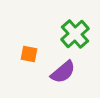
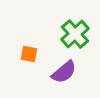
purple semicircle: moved 1 px right
